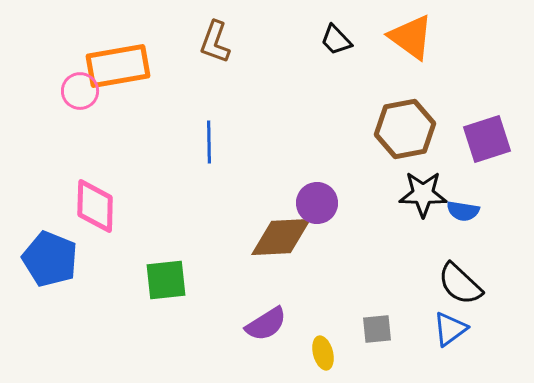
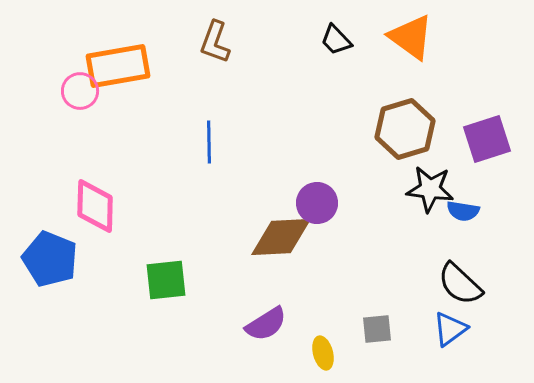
brown hexagon: rotated 6 degrees counterclockwise
black star: moved 7 px right, 5 px up; rotated 6 degrees clockwise
